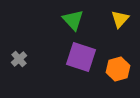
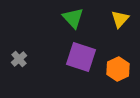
green triangle: moved 2 px up
orange hexagon: rotated 10 degrees counterclockwise
